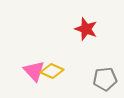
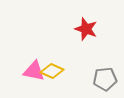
pink triangle: rotated 35 degrees counterclockwise
